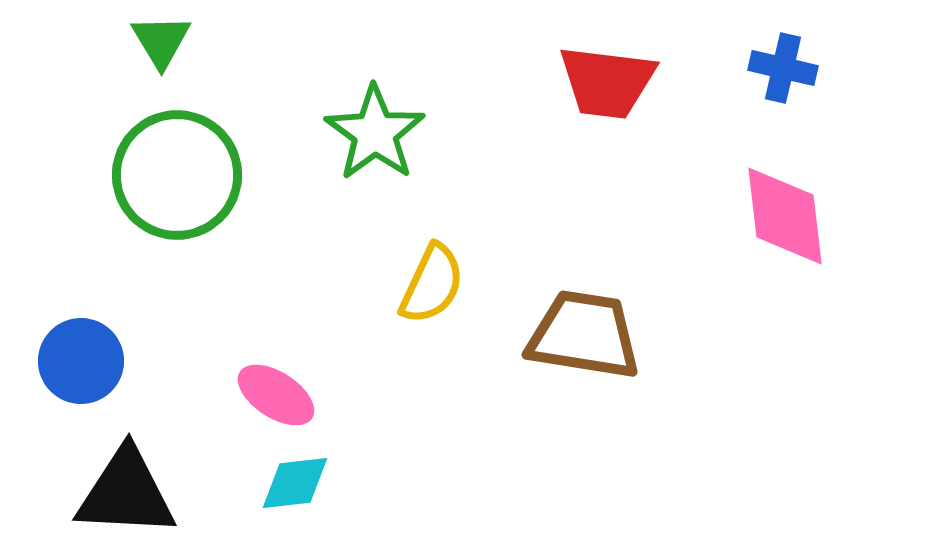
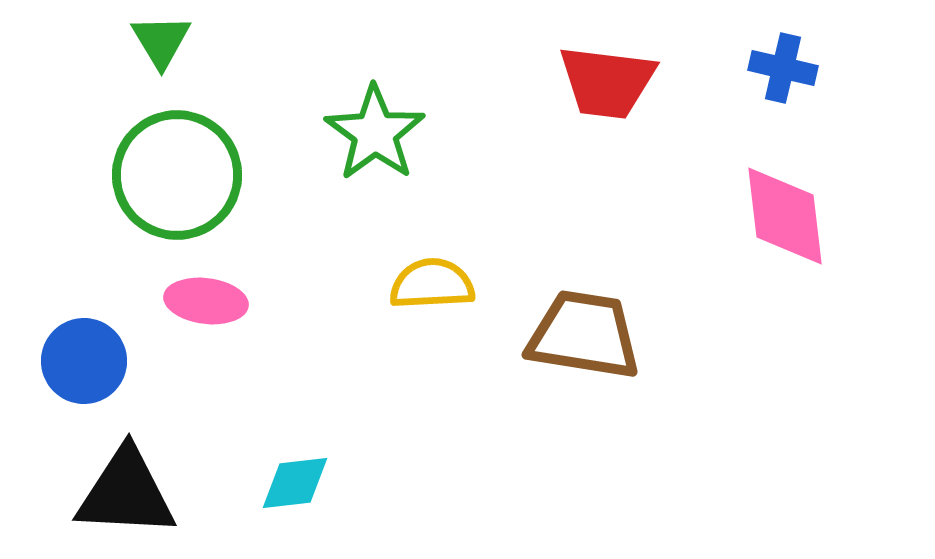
yellow semicircle: rotated 118 degrees counterclockwise
blue circle: moved 3 px right
pink ellipse: moved 70 px left, 94 px up; rotated 26 degrees counterclockwise
